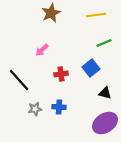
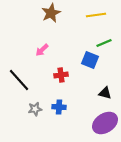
blue square: moved 1 px left, 8 px up; rotated 30 degrees counterclockwise
red cross: moved 1 px down
